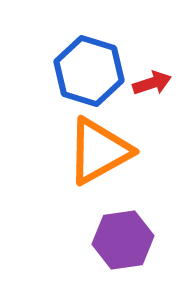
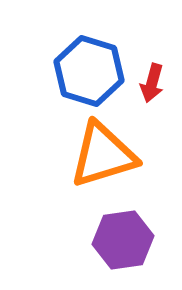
red arrow: rotated 123 degrees clockwise
orange triangle: moved 4 px right, 4 px down; rotated 12 degrees clockwise
